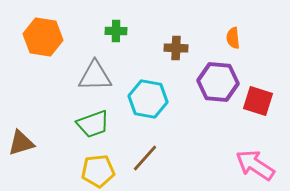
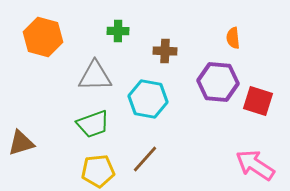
green cross: moved 2 px right
orange hexagon: rotated 6 degrees clockwise
brown cross: moved 11 px left, 3 px down
brown line: moved 1 px down
